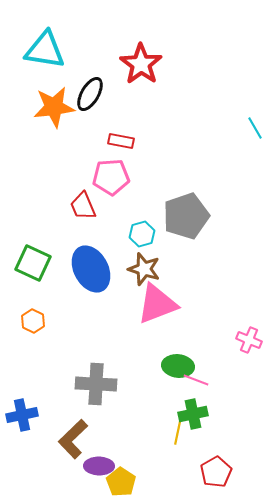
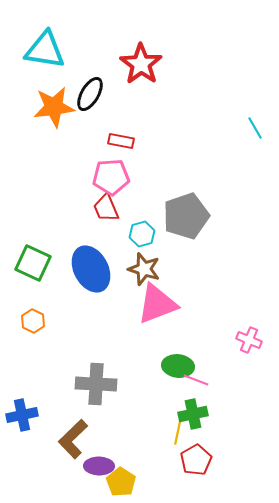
red trapezoid: moved 23 px right, 2 px down
red pentagon: moved 20 px left, 12 px up
